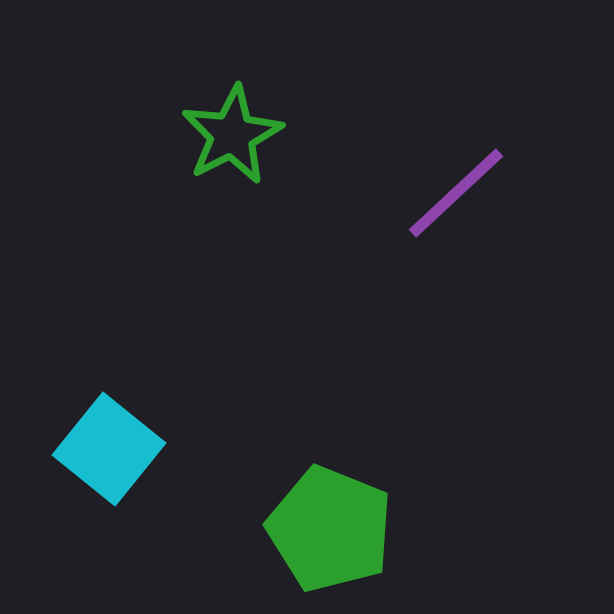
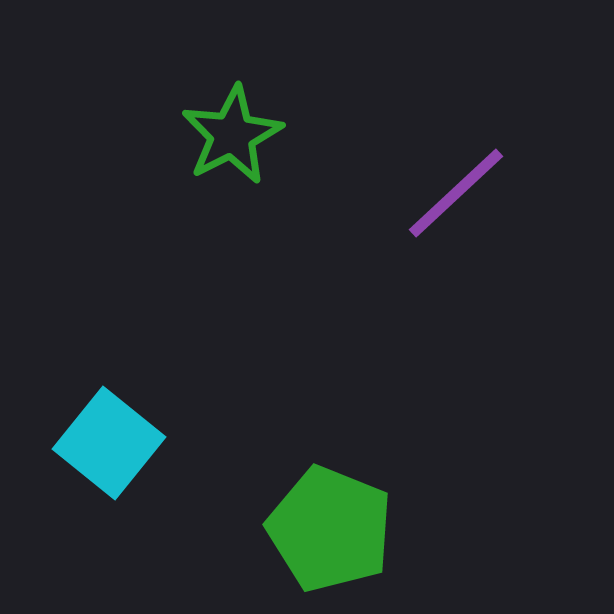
cyan square: moved 6 px up
